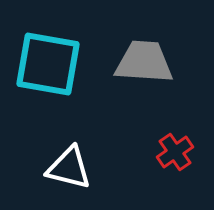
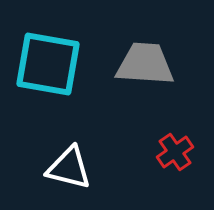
gray trapezoid: moved 1 px right, 2 px down
